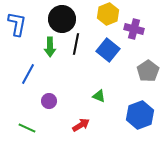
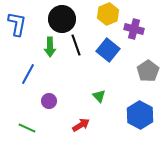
black line: moved 1 px down; rotated 30 degrees counterclockwise
green triangle: rotated 24 degrees clockwise
blue hexagon: rotated 12 degrees counterclockwise
